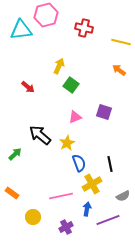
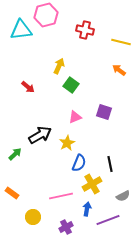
red cross: moved 1 px right, 2 px down
black arrow: rotated 110 degrees clockwise
blue semicircle: rotated 42 degrees clockwise
